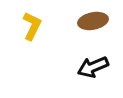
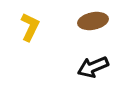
yellow L-shape: moved 2 px left, 1 px down
